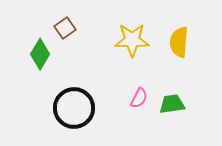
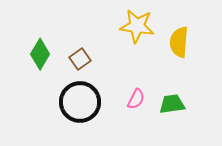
brown square: moved 15 px right, 31 px down
yellow star: moved 5 px right, 14 px up; rotated 8 degrees clockwise
pink semicircle: moved 3 px left, 1 px down
black circle: moved 6 px right, 6 px up
